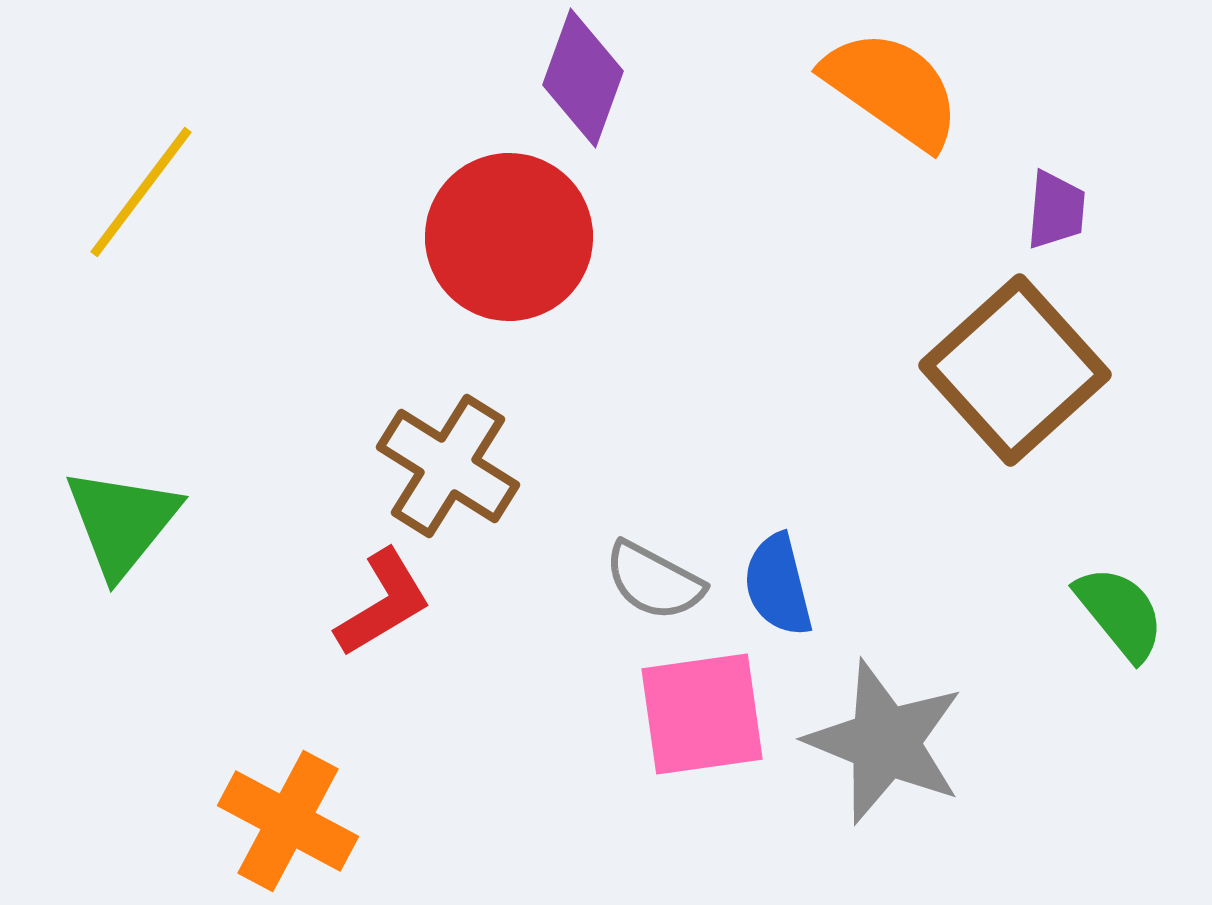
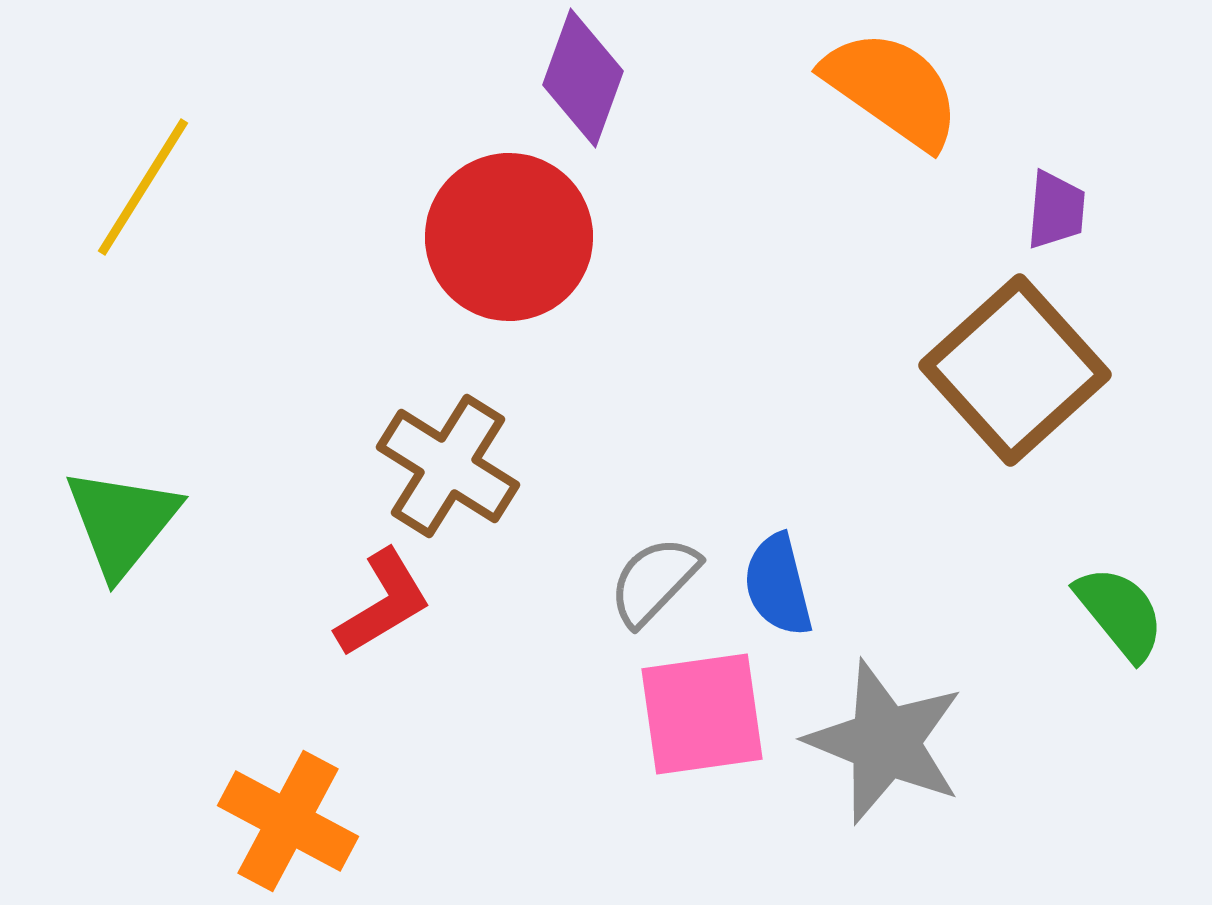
yellow line: moved 2 px right, 5 px up; rotated 5 degrees counterclockwise
gray semicircle: rotated 106 degrees clockwise
